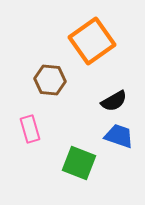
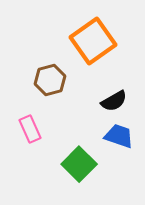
orange square: moved 1 px right
brown hexagon: rotated 20 degrees counterclockwise
pink rectangle: rotated 8 degrees counterclockwise
green square: moved 1 px down; rotated 24 degrees clockwise
